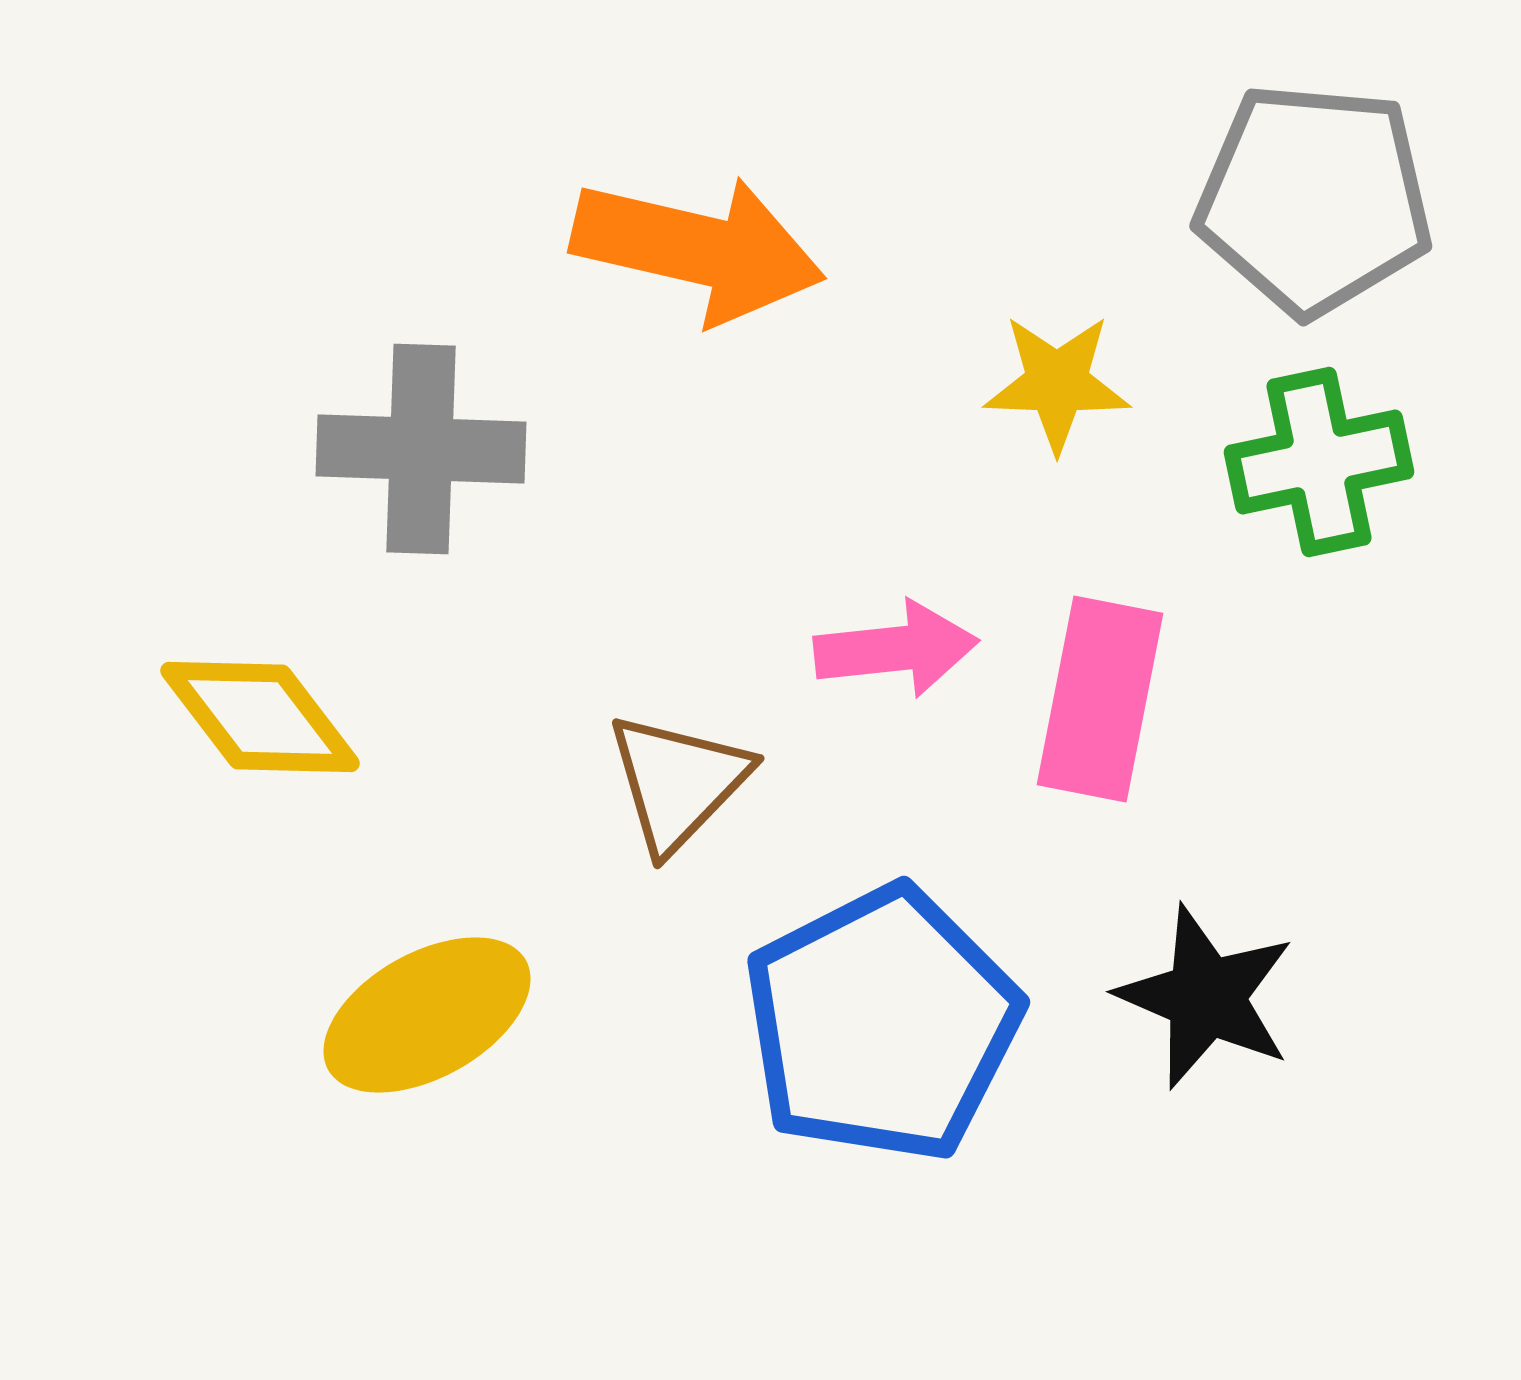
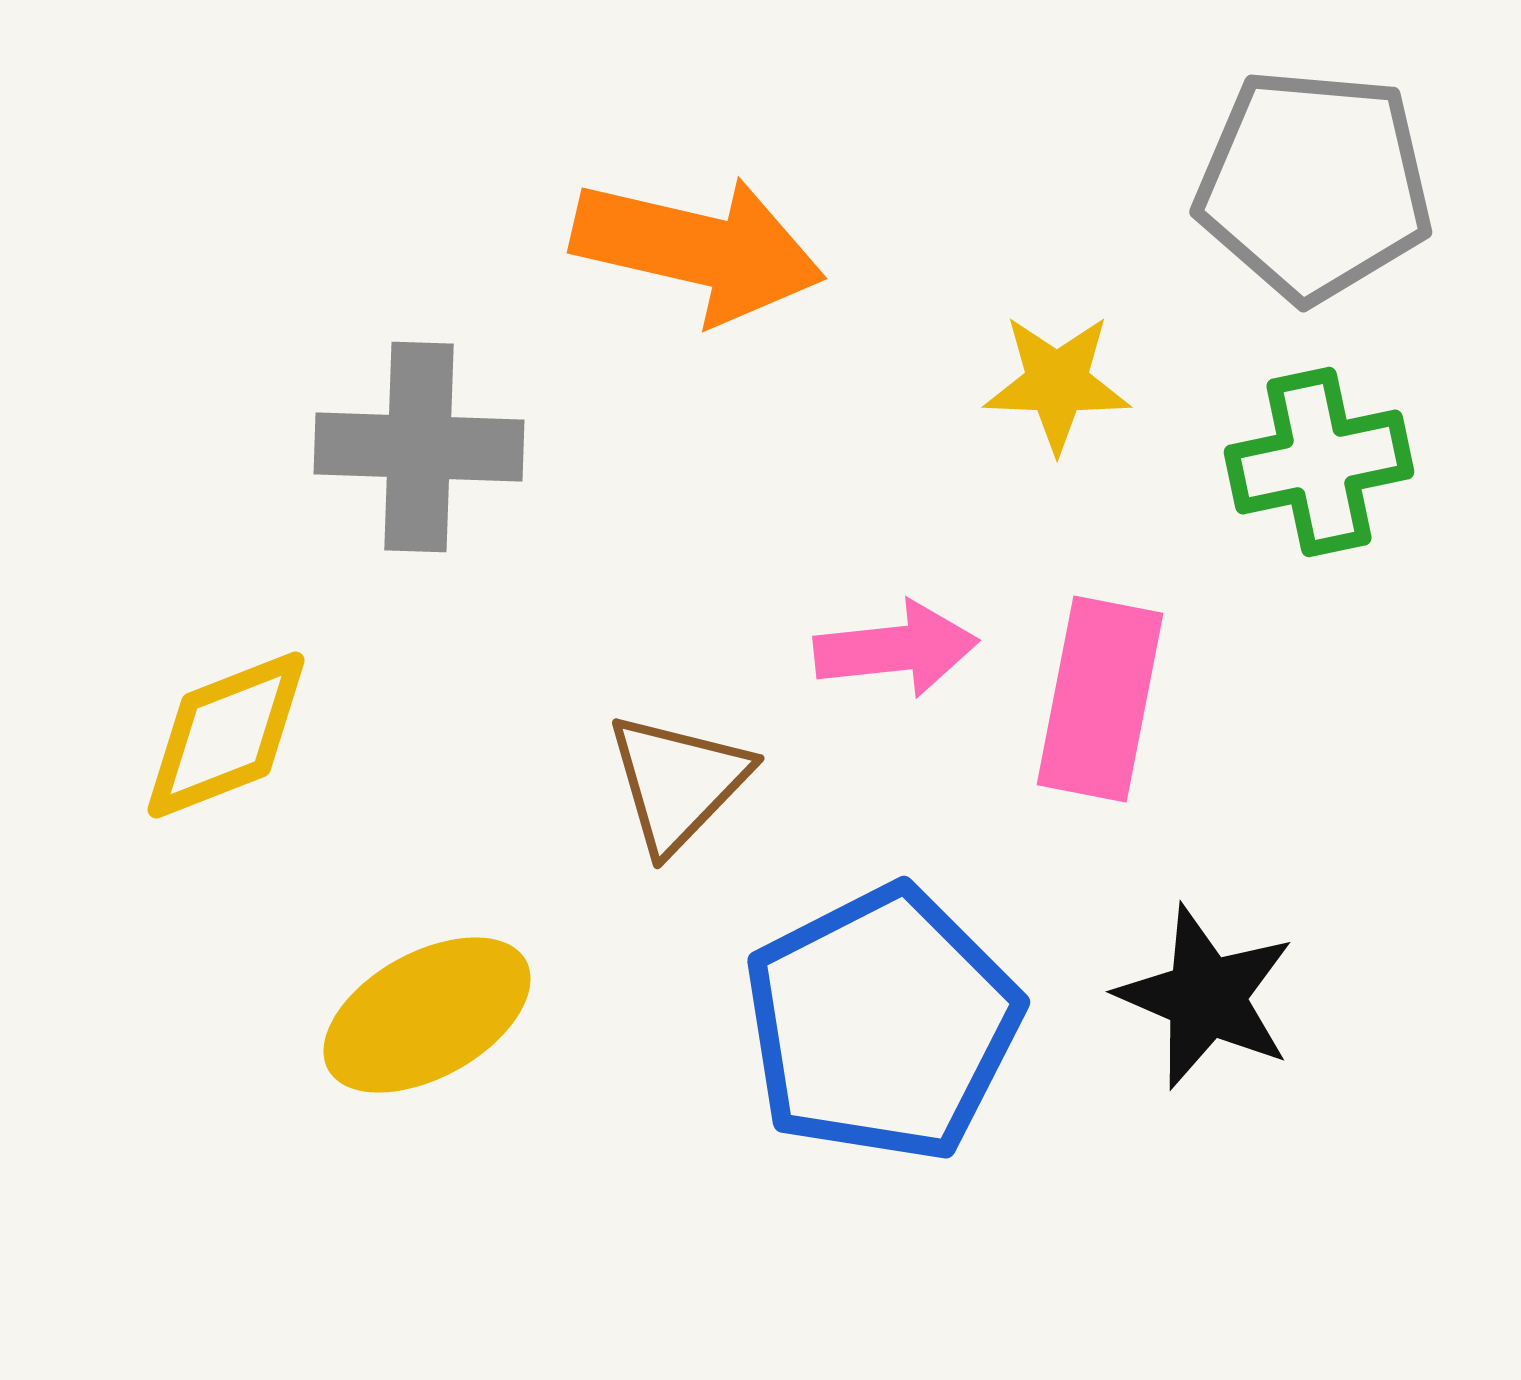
gray pentagon: moved 14 px up
gray cross: moved 2 px left, 2 px up
yellow diamond: moved 34 px left, 18 px down; rotated 74 degrees counterclockwise
